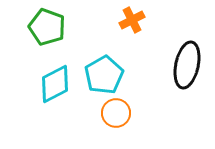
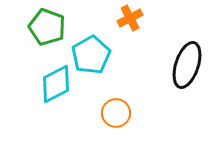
orange cross: moved 2 px left, 2 px up
black ellipse: rotated 6 degrees clockwise
cyan pentagon: moved 13 px left, 20 px up
cyan diamond: moved 1 px right
